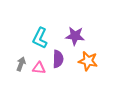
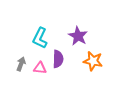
purple star: moved 3 px right; rotated 24 degrees clockwise
orange star: moved 5 px right
pink triangle: moved 1 px right
